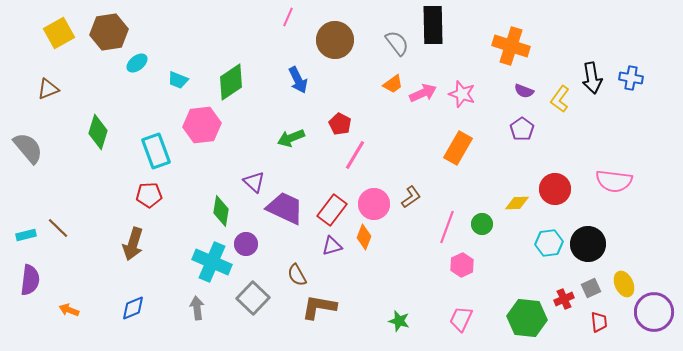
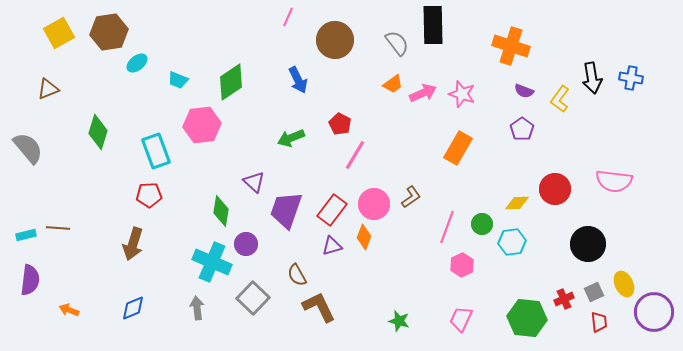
purple trapezoid at (285, 208): moved 1 px right, 2 px down; rotated 96 degrees counterclockwise
brown line at (58, 228): rotated 40 degrees counterclockwise
cyan hexagon at (549, 243): moved 37 px left, 1 px up
gray square at (591, 288): moved 3 px right, 4 px down
brown L-shape at (319, 307): rotated 54 degrees clockwise
